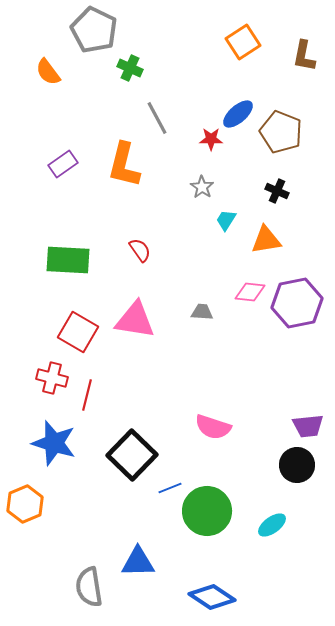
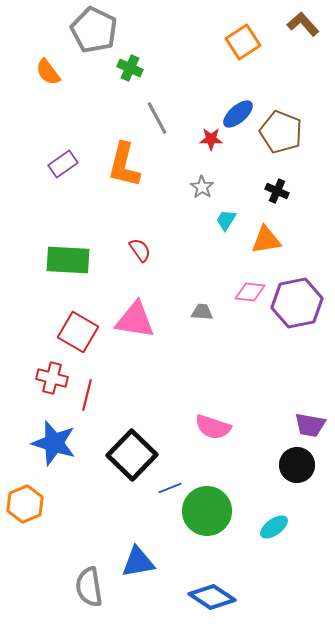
brown L-shape: moved 1 px left, 32 px up; rotated 128 degrees clockwise
purple trapezoid: moved 2 px right, 1 px up; rotated 16 degrees clockwise
cyan ellipse: moved 2 px right, 2 px down
blue triangle: rotated 9 degrees counterclockwise
